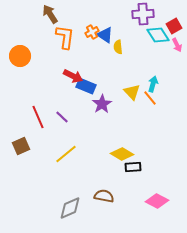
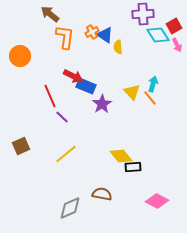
brown arrow: rotated 18 degrees counterclockwise
red line: moved 12 px right, 21 px up
yellow diamond: moved 1 px left, 2 px down; rotated 20 degrees clockwise
brown semicircle: moved 2 px left, 2 px up
